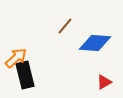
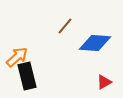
orange arrow: moved 1 px right, 1 px up
black rectangle: moved 2 px right, 1 px down
